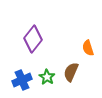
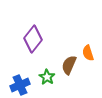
orange semicircle: moved 5 px down
brown semicircle: moved 2 px left, 7 px up
blue cross: moved 2 px left, 5 px down
